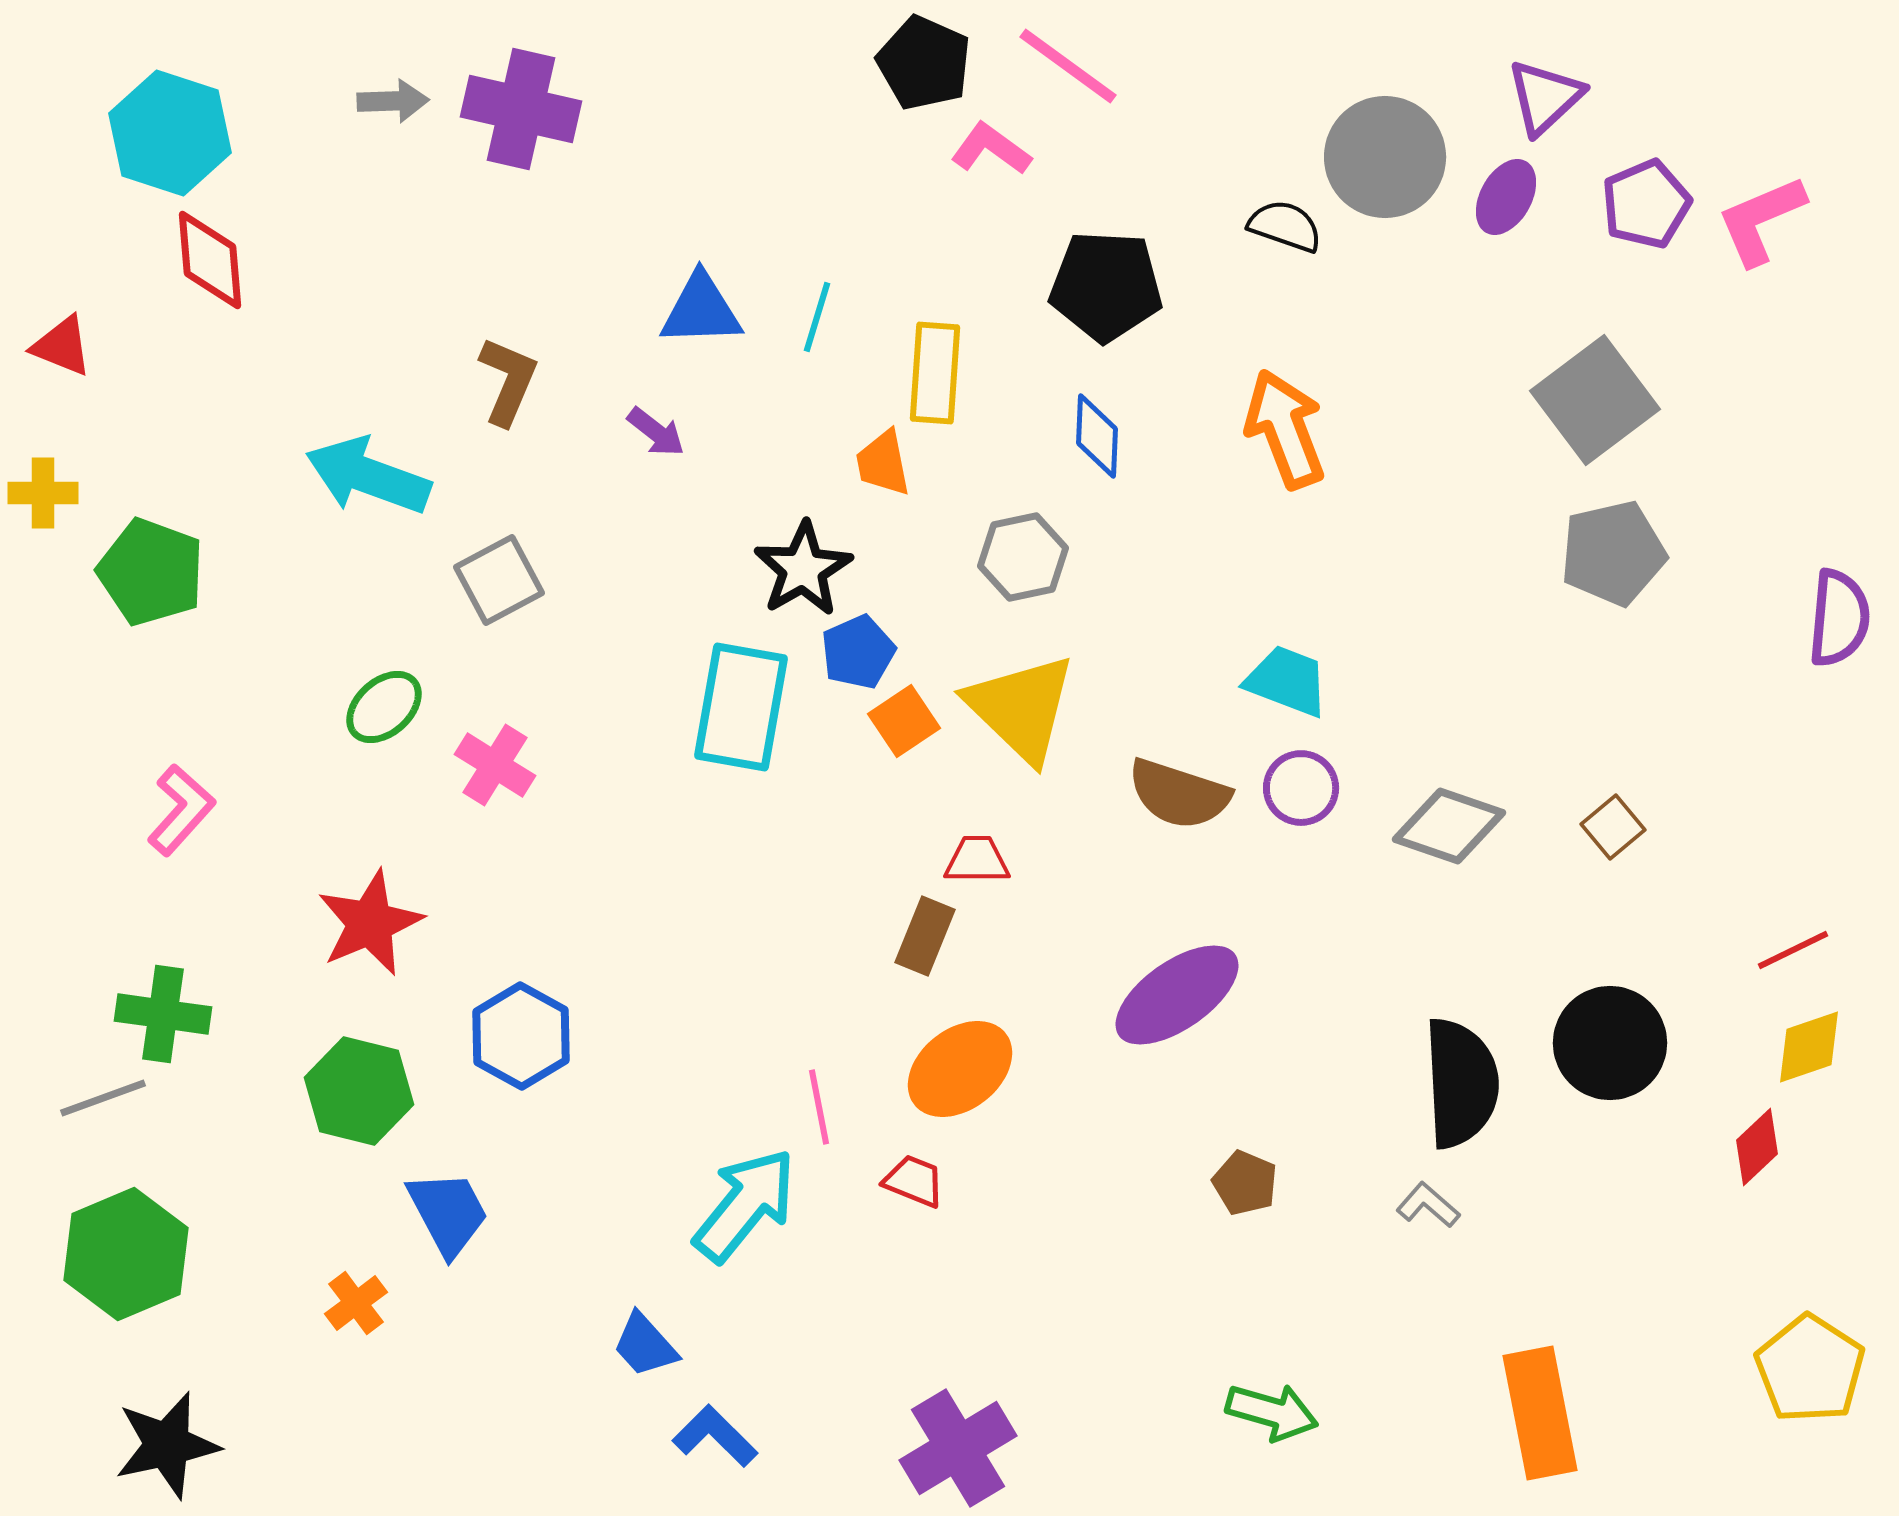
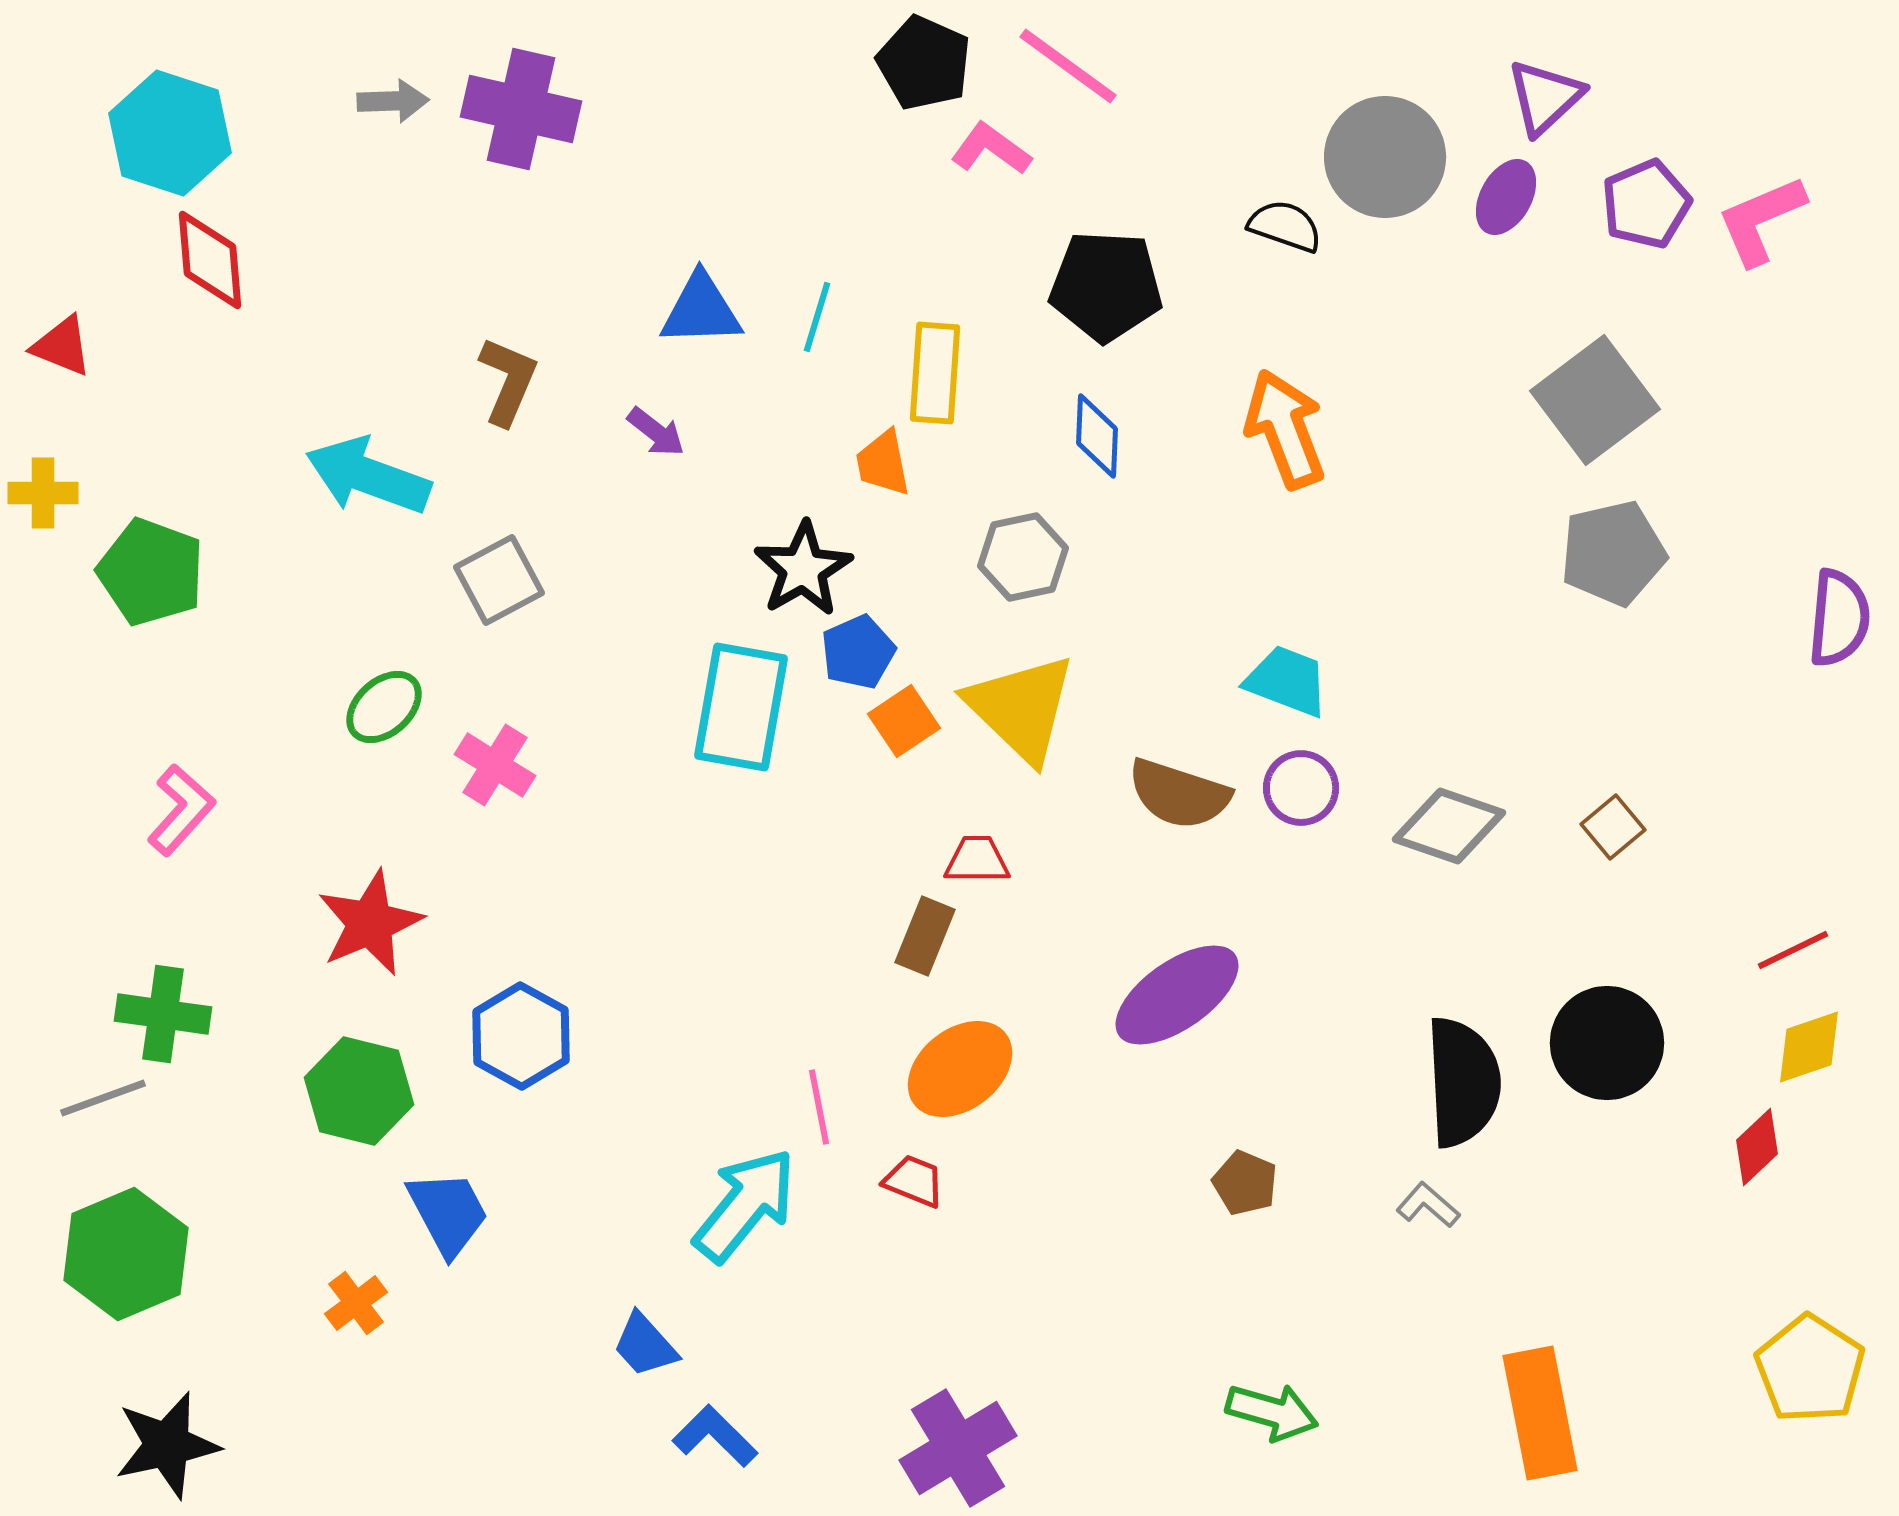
black circle at (1610, 1043): moved 3 px left
black semicircle at (1461, 1083): moved 2 px right, 1 px up
